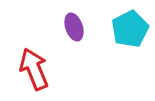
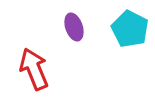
cyan pentagon: rotated 18 degrees counterclockwise
